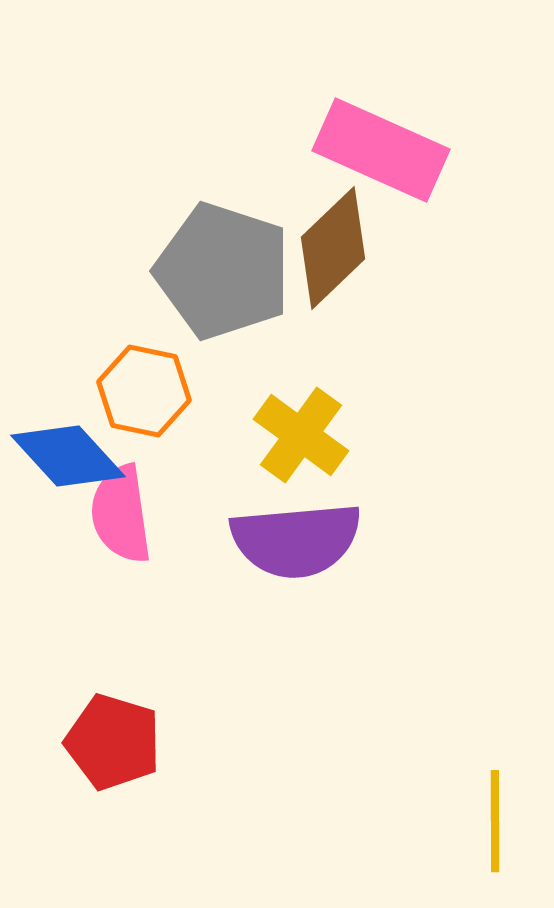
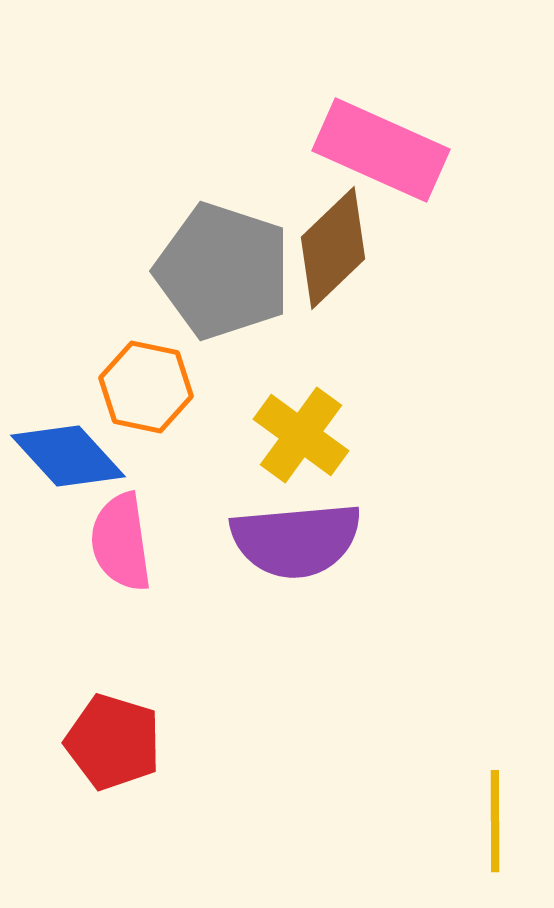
orange hexagon: moved 2 px right, 4 px up
pink semicircle: moved 28 px down
